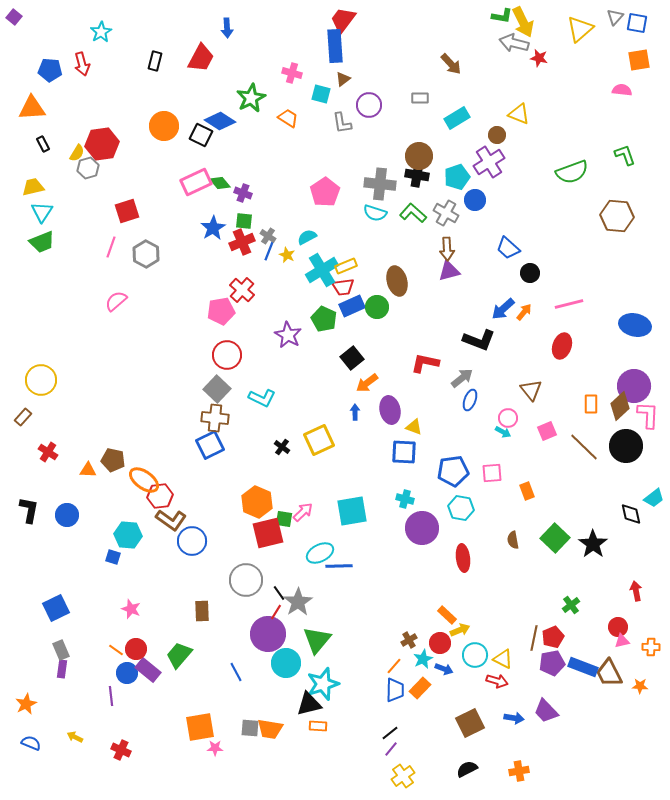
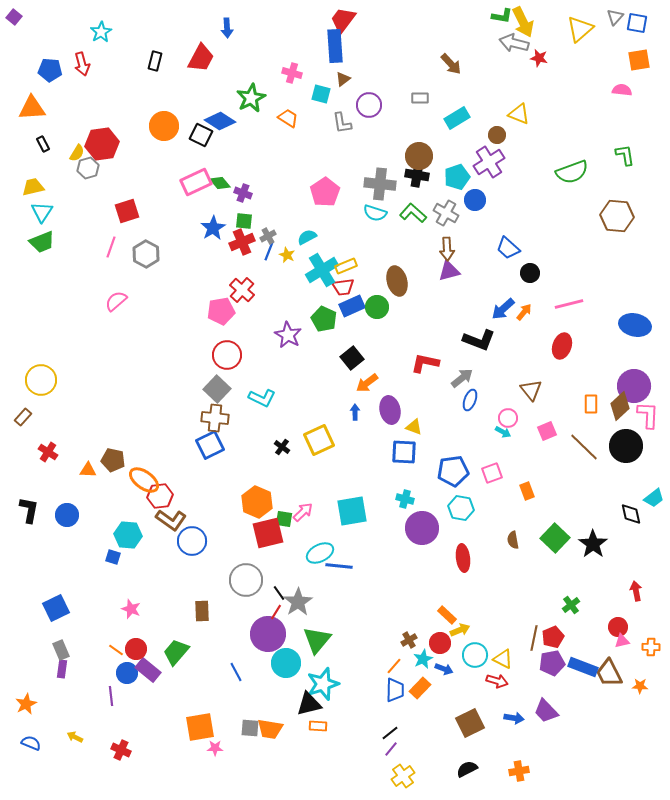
green L-shape at (625, 155): rotated 10 degrees clockwise
gray cross at (268, 236): rotated 28 degrees clockwise
pink square at (492, 473): rotated 15 degrees counterclockwise
blue line at (339, 566): rotated 8 degrees clockwise
green trapezoid at (179, 655): moved 3 px left, 3 px up
